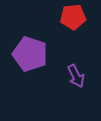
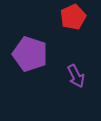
red pentagon: rotated 20 degrees counterclockwise
